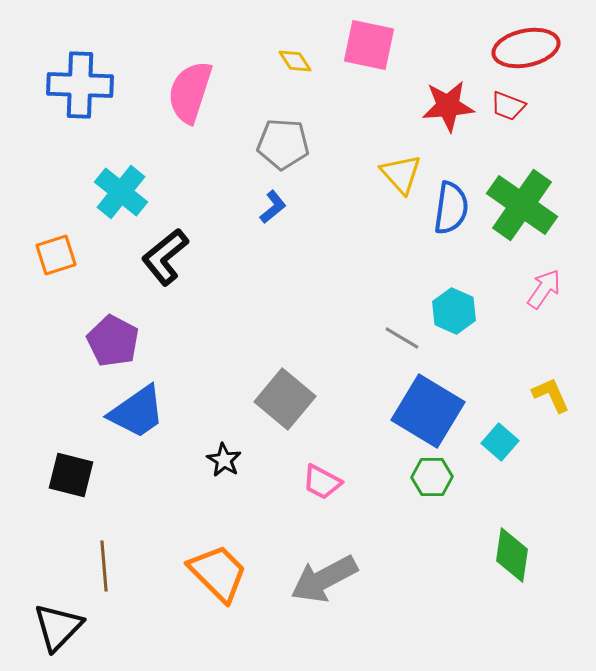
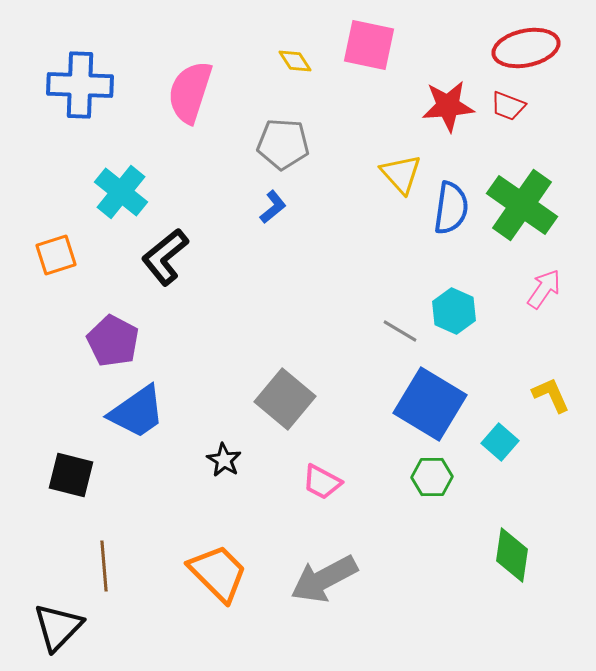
gray line: moved 2 px left, 7 px up
blue square: moved 2 px right, 7 px up
